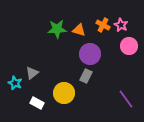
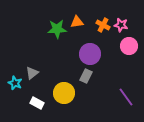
pink star: rotated 16 degrees counterclockwise
orange triangle: moved 2 px left, 8 px up; rotated 24 degrees counterclockwise
purple line: moved 2 px up
